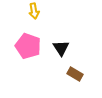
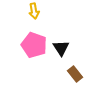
pink pentagon: moved 6 px right, 1 px up
brown rectangle: rotated 21 degrees clockwise
